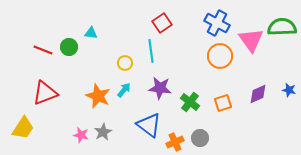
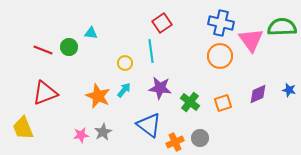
blue cross: moved 4 px right; rotated 15 degrees counterclockwise
yellow trapezoid: rotated 125 degrees clockwise
pink star: rotated 21 degrees counterclockwise
